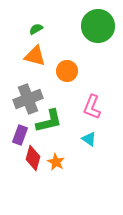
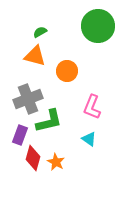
green semicircle: moved 4 px right, 3 px down
